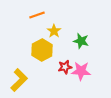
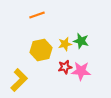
yellow star: moved 11 px right, 13 px down; rotated 24 degrees clockwise
yellow hexagon: moved 1 px left; rotated 15 degrees clockwise
